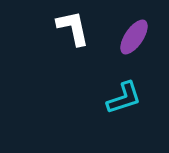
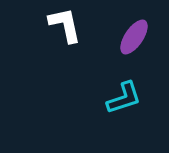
white L-shape: moved 8 px left, 3 px up
